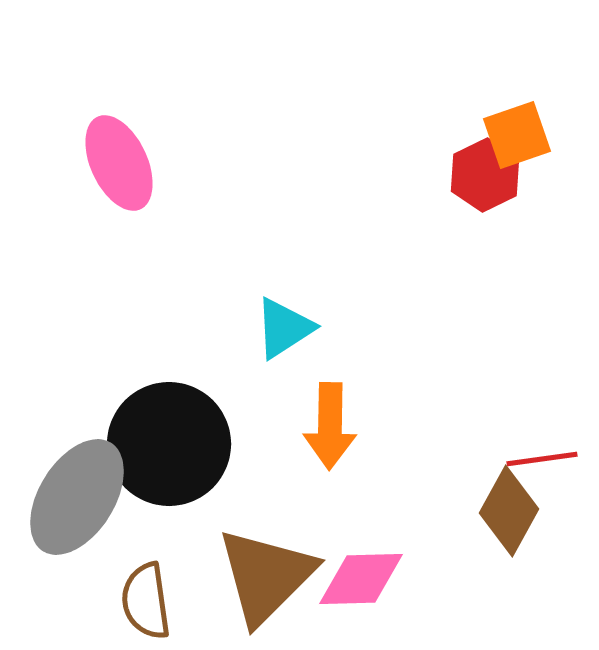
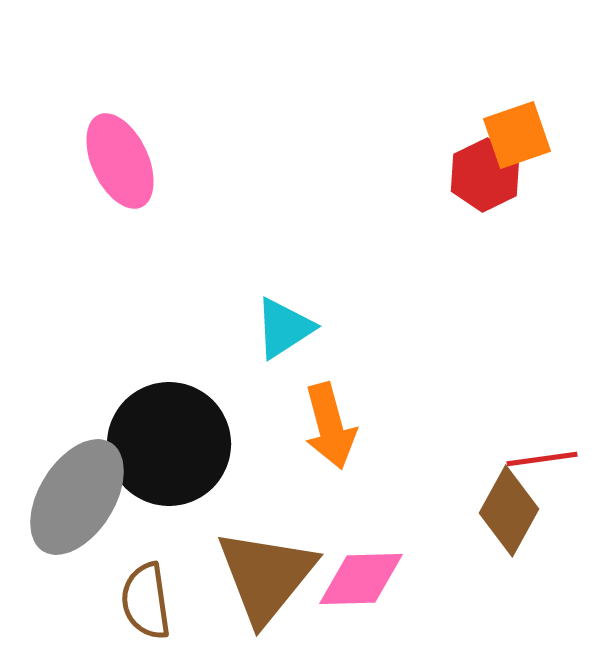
pink ellipse: moved 1 px right, 2 px up
orange arrow: rotated 16 degrees counterclockwise
brown triangle: rotated 6 degrees counterclockwise
